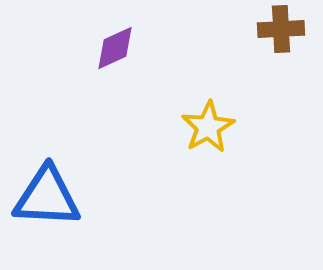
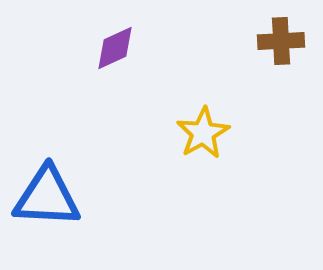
brown cross: moved 12 px down
yellow star: moved 5 px left, 6 px down
